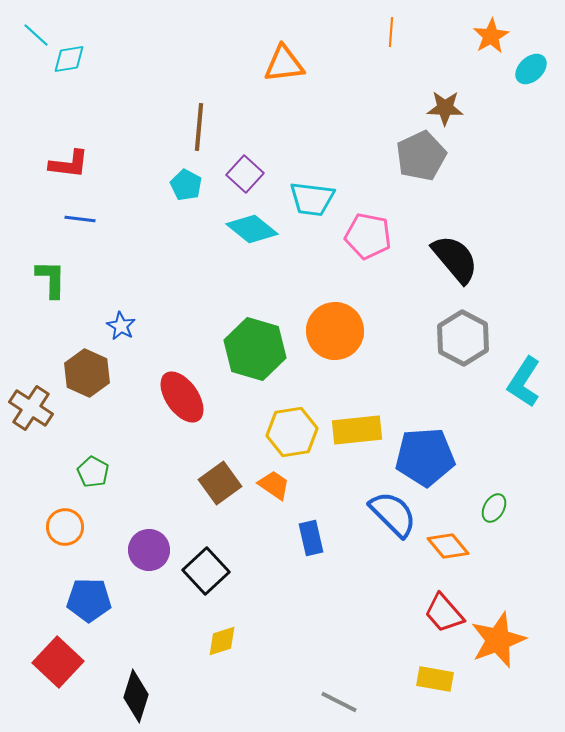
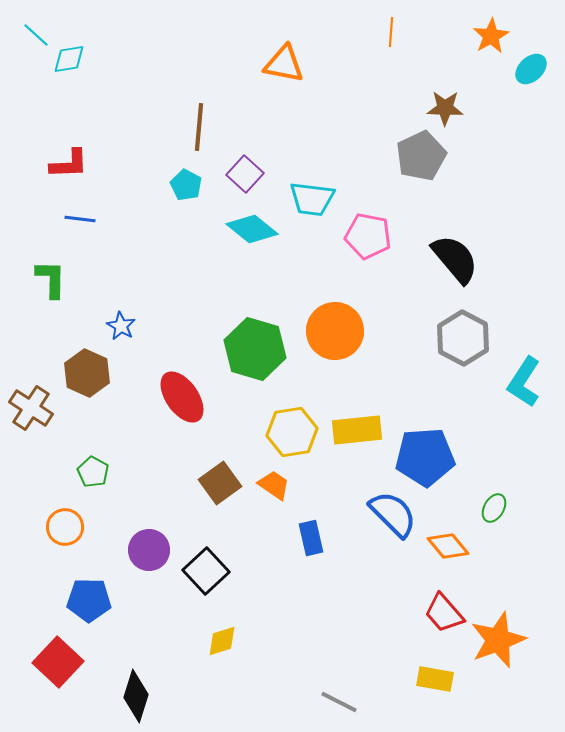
orange triangle at (284, 64): rotated 18 degrees clockwise
red L-shape at (69, 164): rotated 9 degrees counterclockwise
